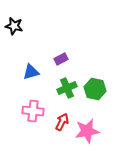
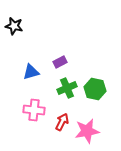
purple rectangle: moved 1 px left, 3 px down
pink cross: moved 1 px right, 1 px up
